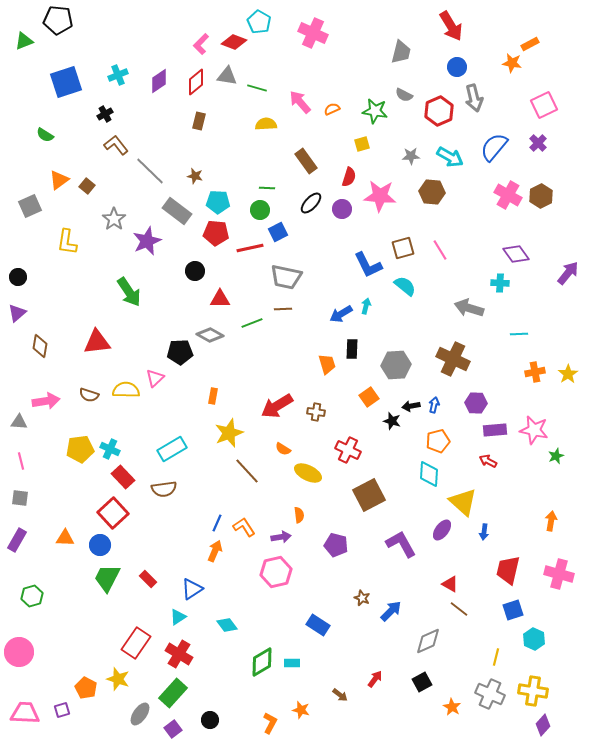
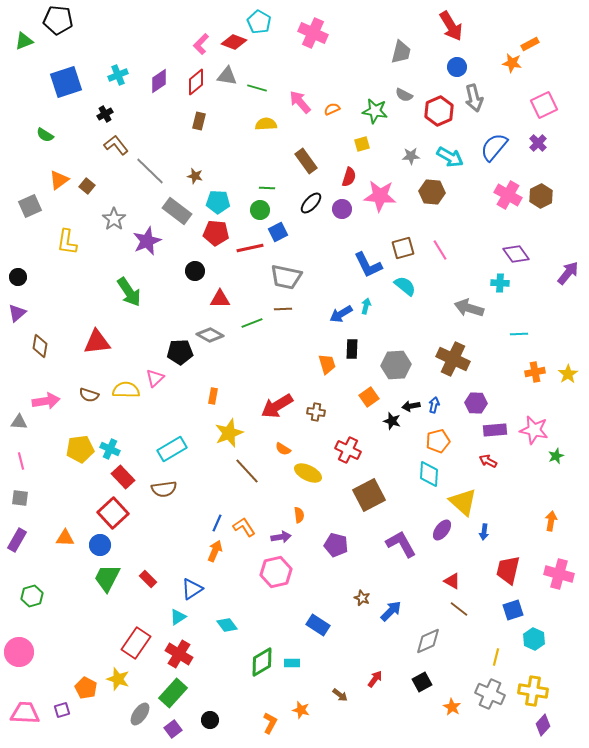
red triangle at (450, 584): moved 2 px right, 3 px up
